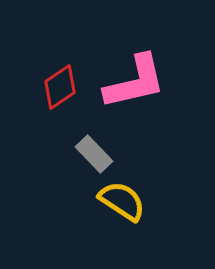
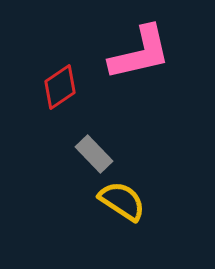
pink L-shape: moved 5 px right, 29 px up
